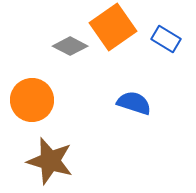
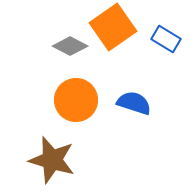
orange circle: moved 44 px right
brown star: moved 2 px right, 1 px up
